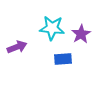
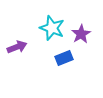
cyan star: rotated 15 degrees clockwise
blue rectangle: moved 1 px right, 1 px up; rotated 18 degrees counterclockwise
